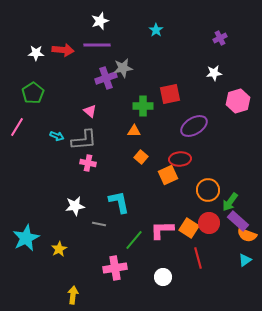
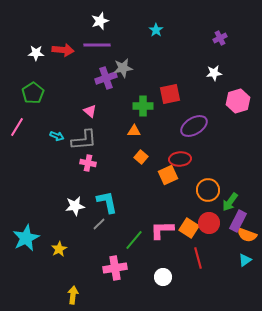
cyan L-shape at (119, 202): moved 12 px left
purple rectangle at (238, 221): rotated 75 degrees clockwise
gray line at (99, 224): rotated 56 degrees counterclockwise
